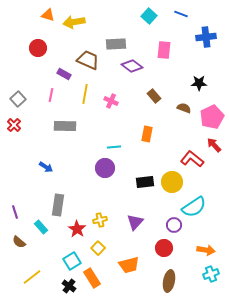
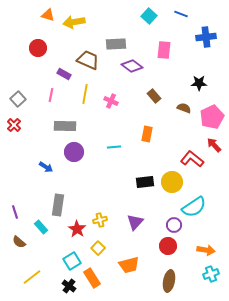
purple circle at (105, 168): moved 31 px left, 16 px up
red circle at (164, 248): moved 4 px right, 2 px up
